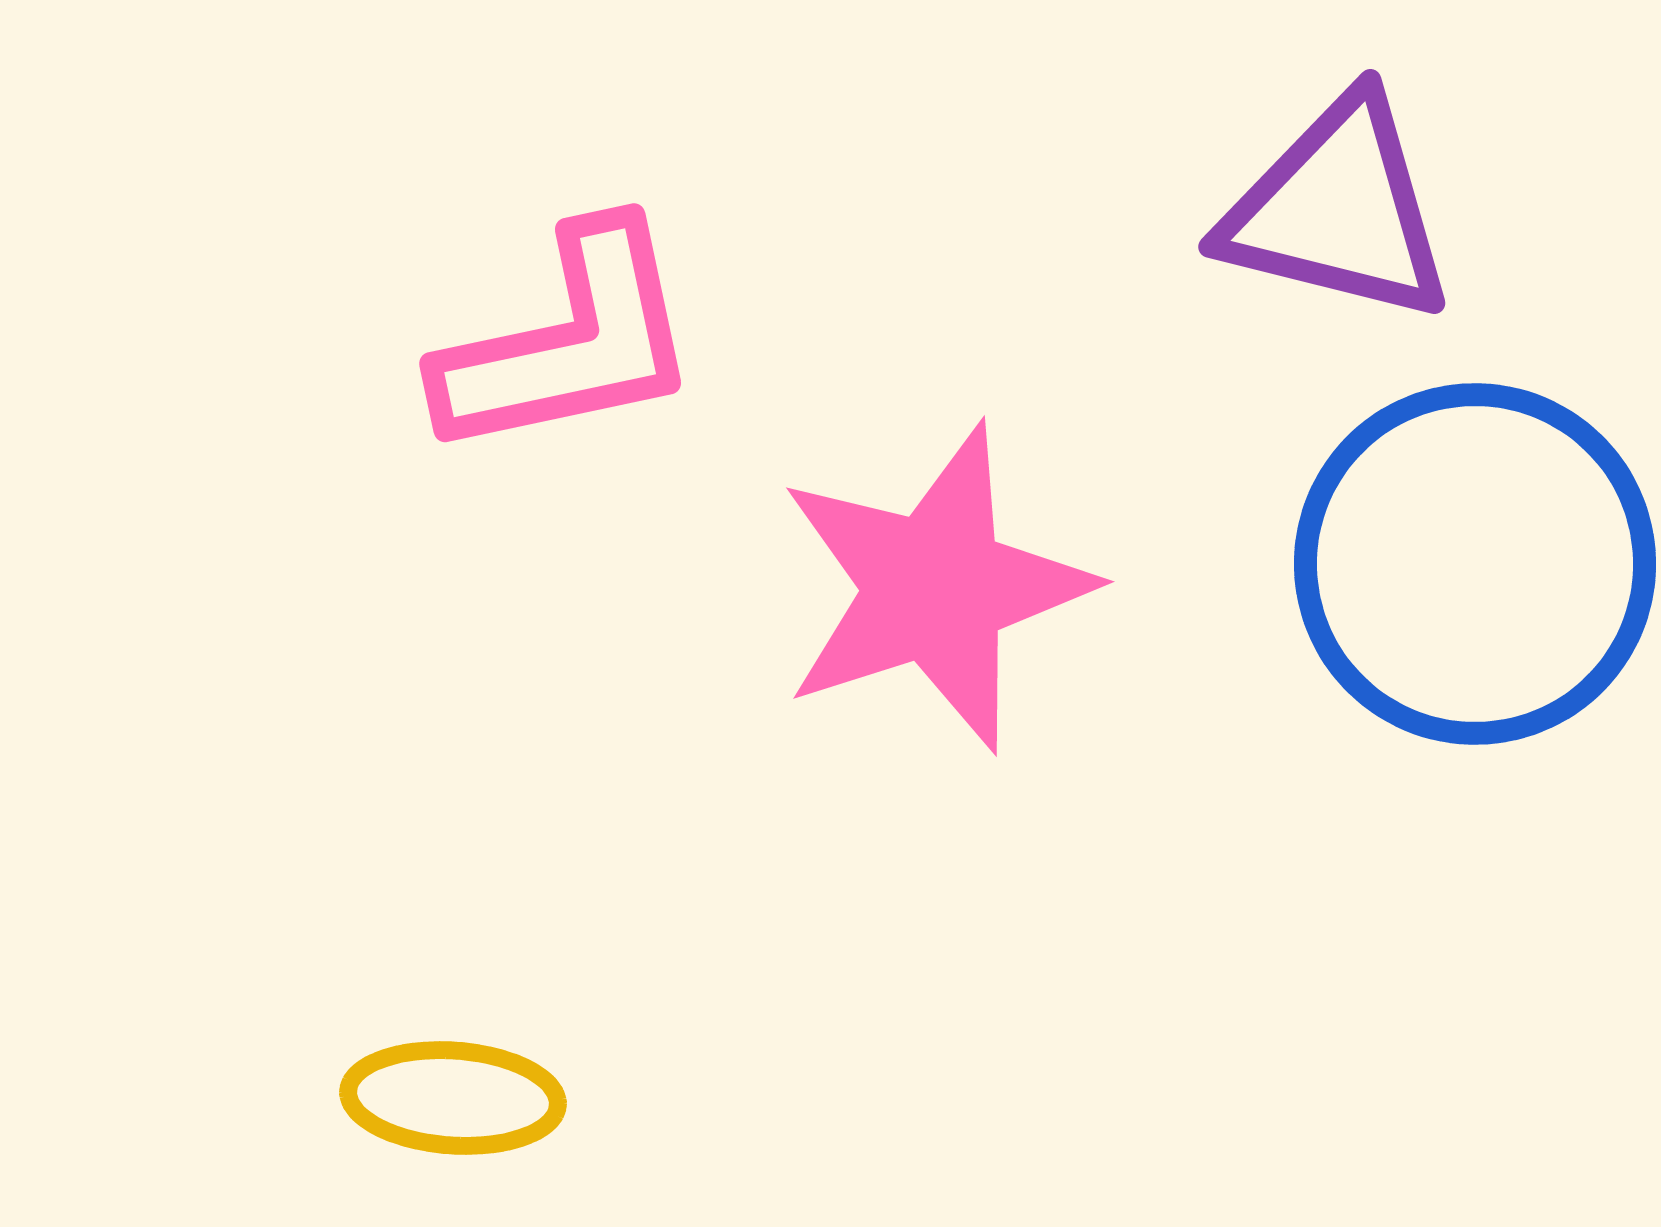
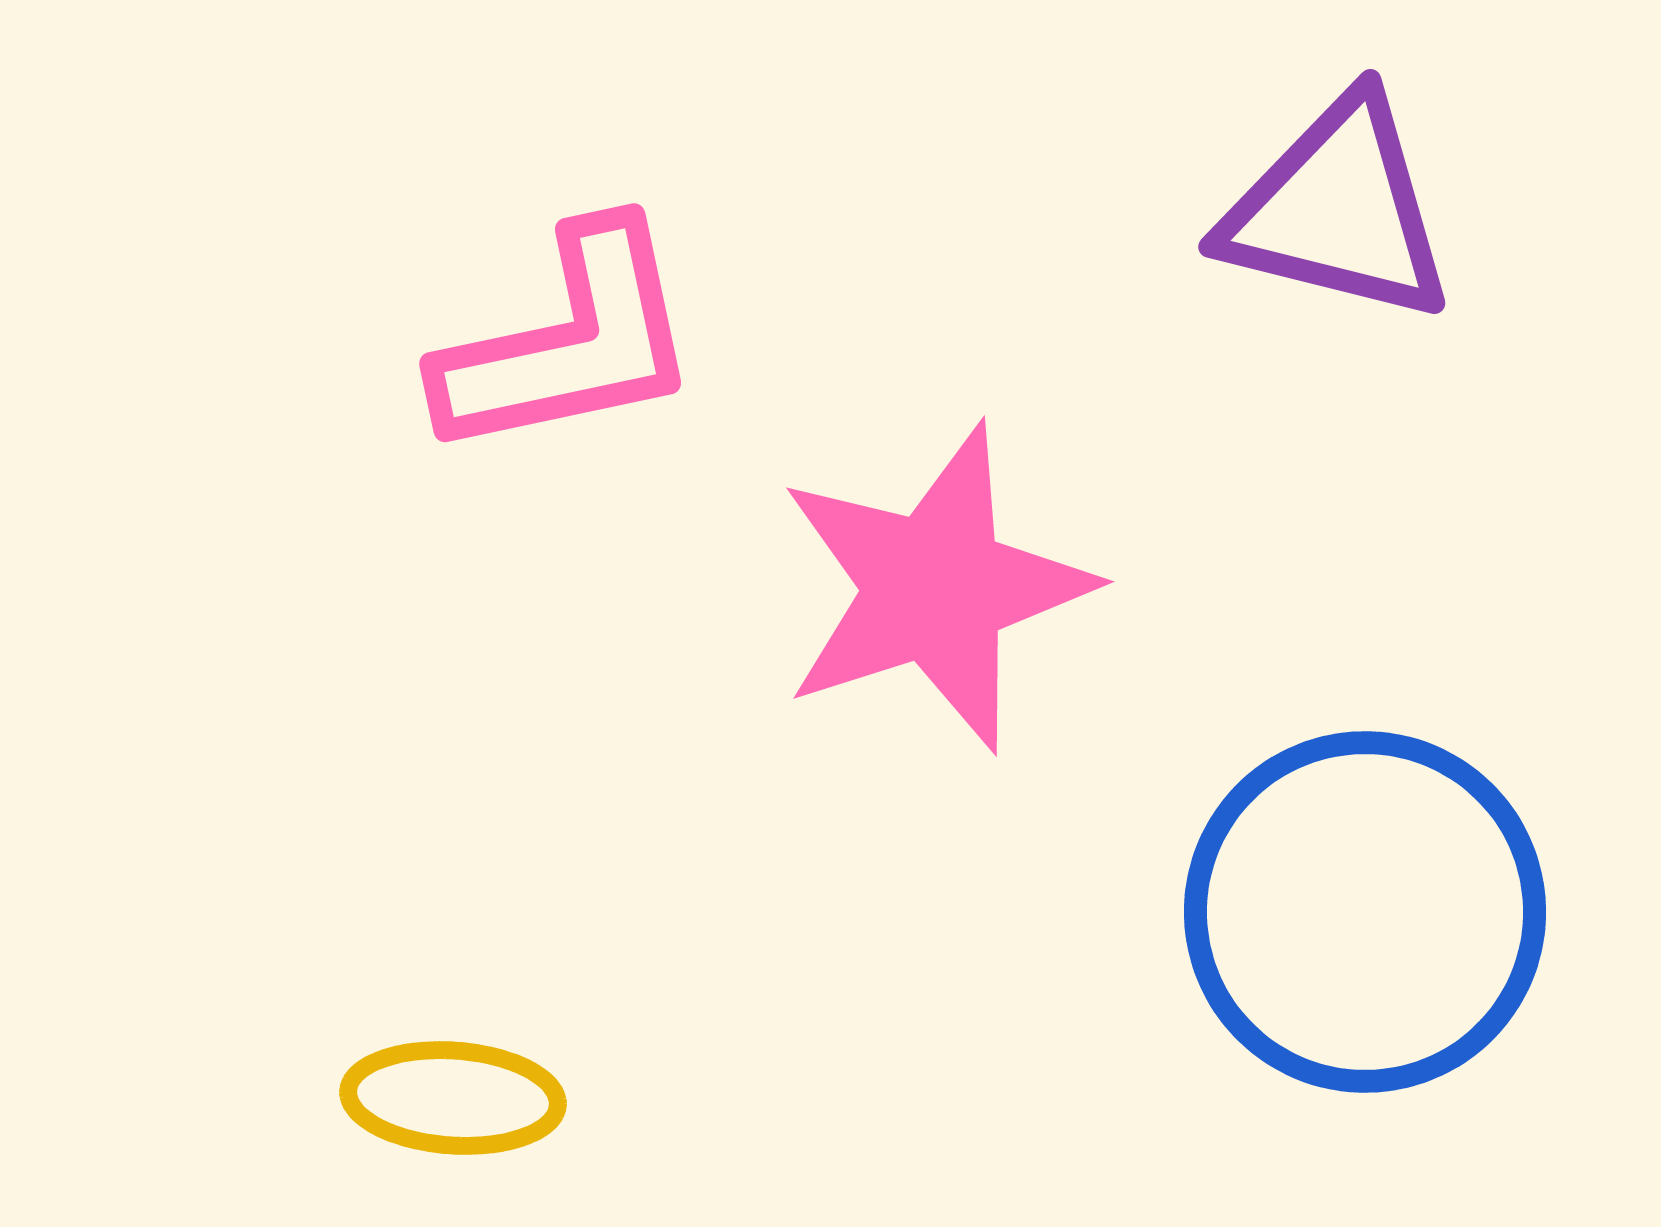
blue circle: moved 110 px left, 348 px down
